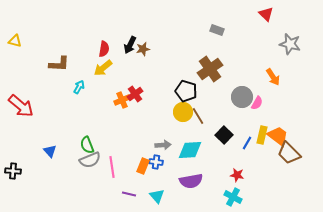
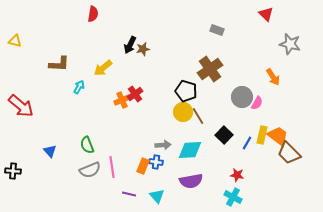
red semicircle: moved 11 px left, 35 px up
gray semicircle: moved 10 px down
